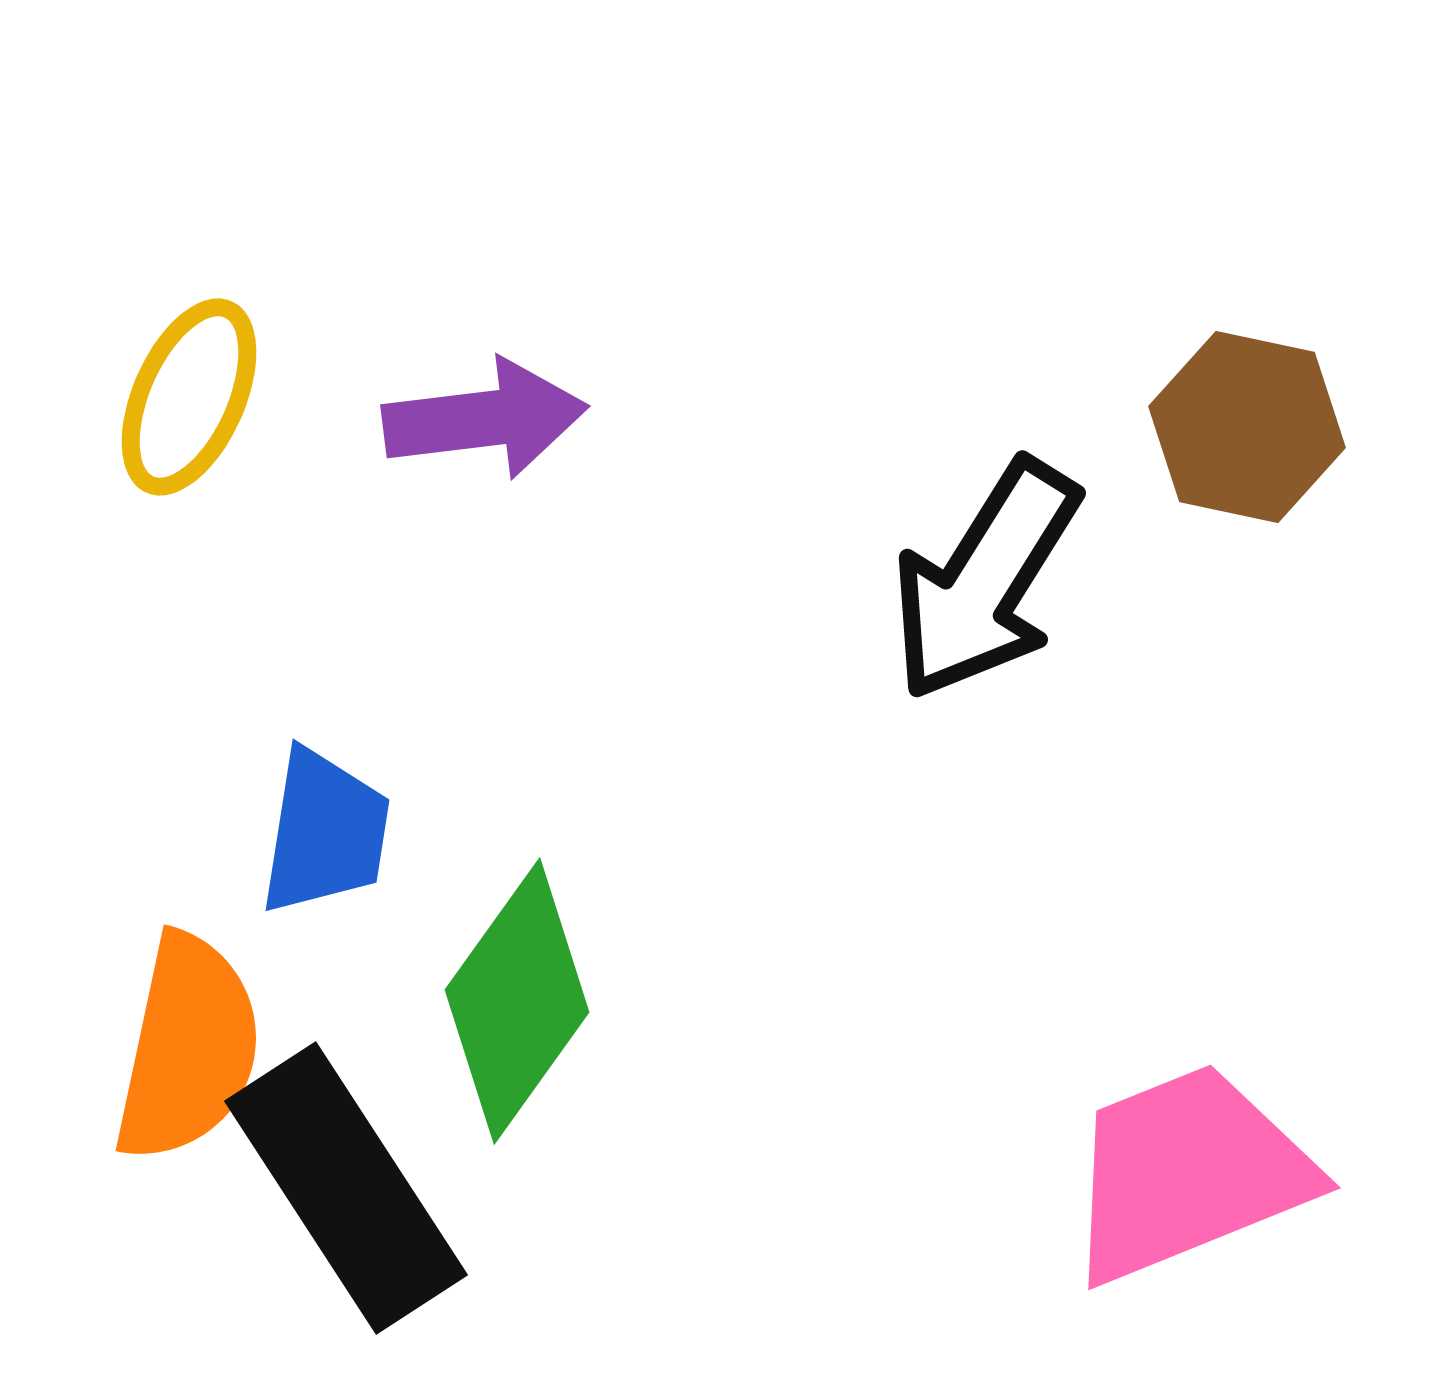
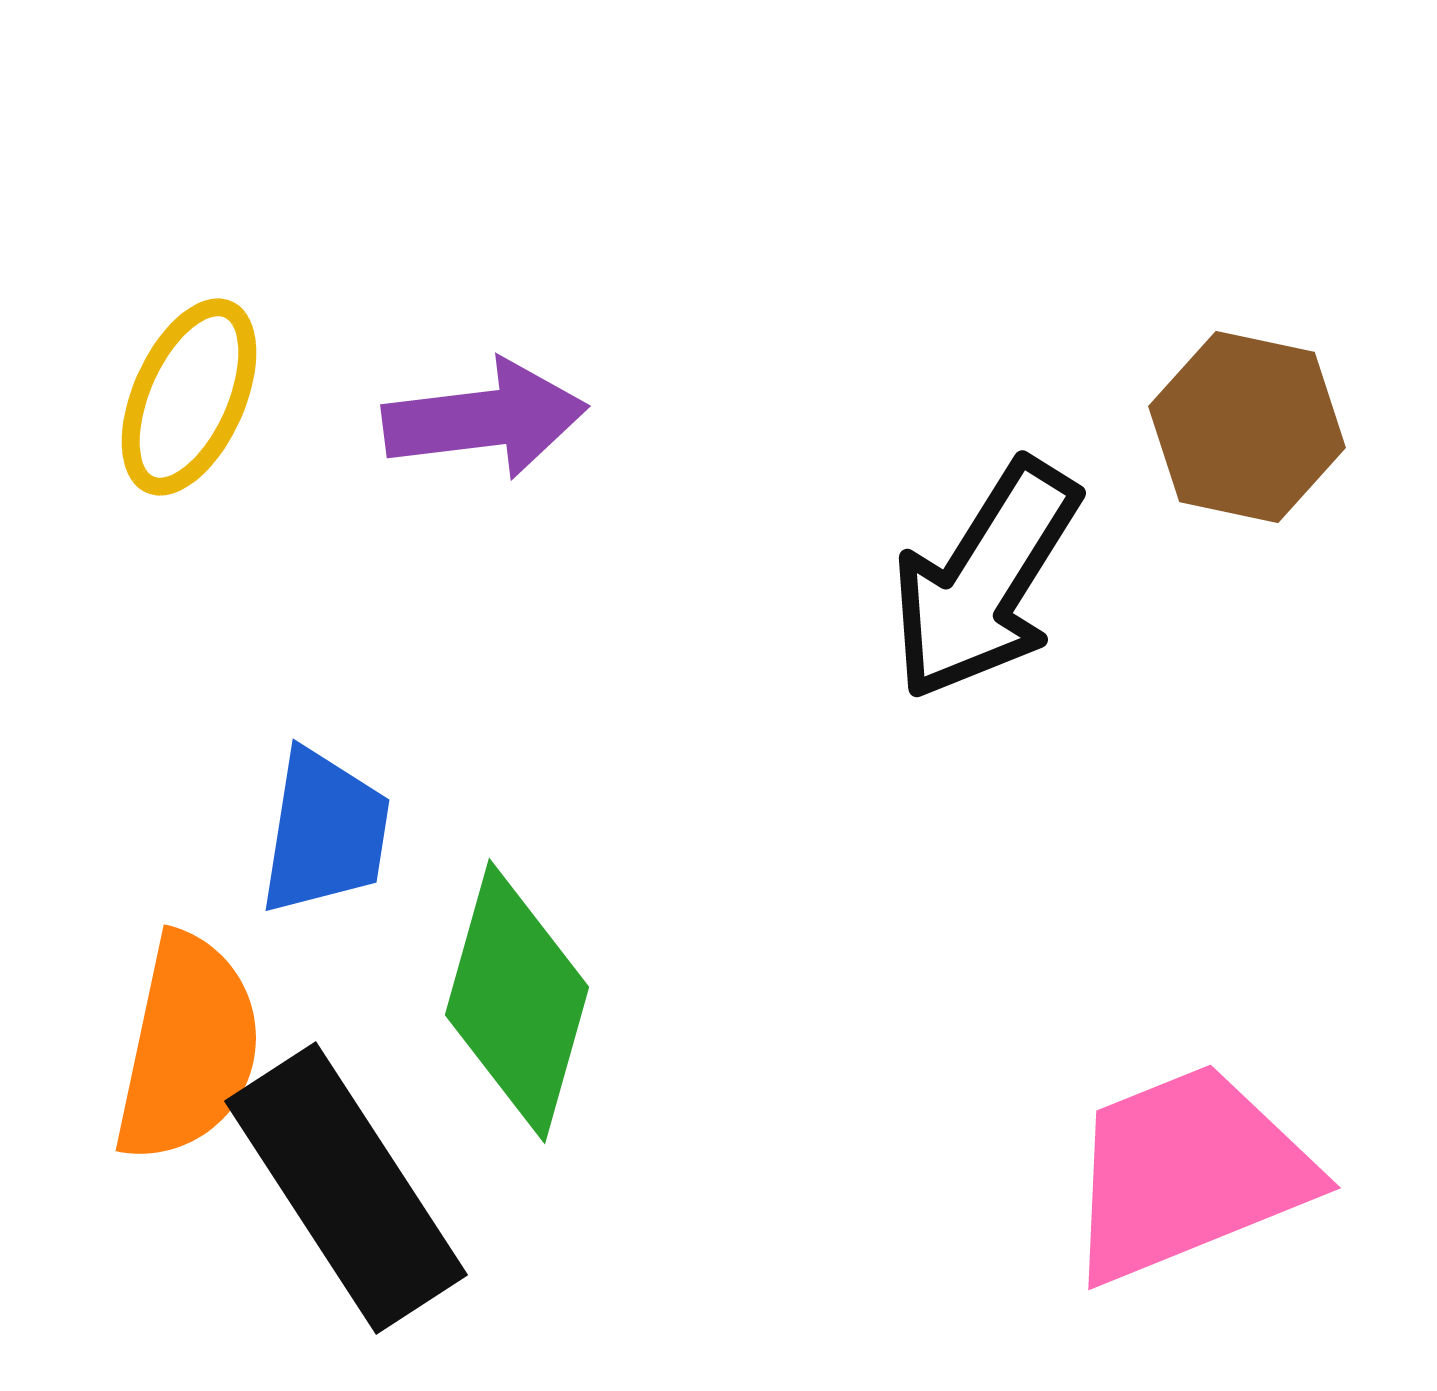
green diamond: rotated 20 degrees counterclockwise
